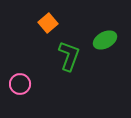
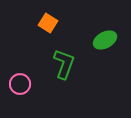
orange square: rotated 18 degrees counterclockwise
green L-shape: moved 5 px left, 8 px down
